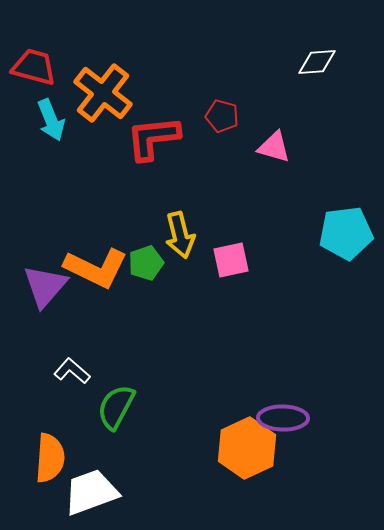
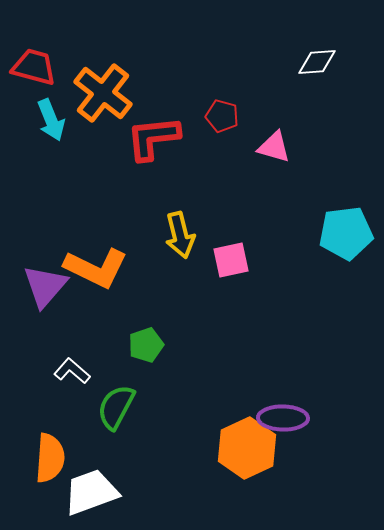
green pentagon: moved 82 px down
